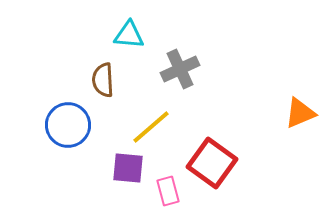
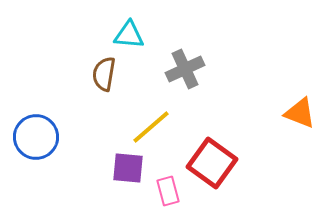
gray cross: moved 5 px right
brown semicircle: moved 1 px right, 6 px up; rotated 12 degrees clockwise
orange triangle: rotated 44 degrees clockwise
blue circle: moved 32 px left, 12 px down
